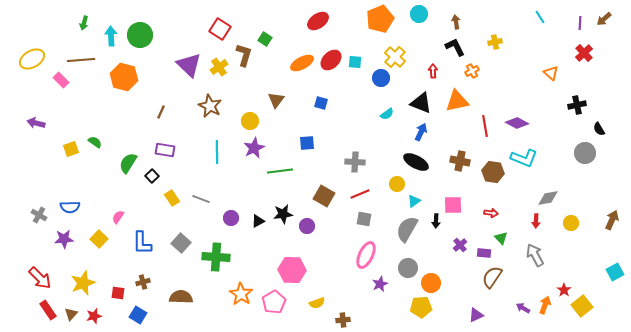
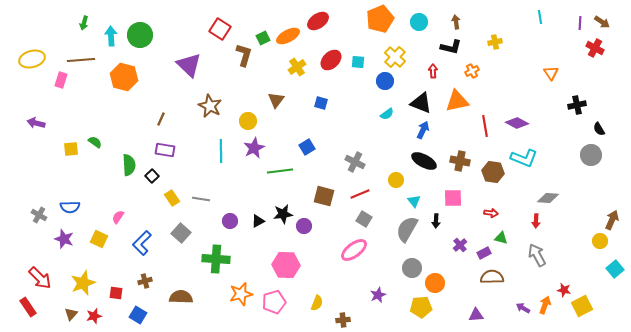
cyan circle at (419, 14): moved 8 px down
cyan line at (540, 17): rotated 24 degrees clockwise
brown arrow at (604, 19): moved 2 px left, 3 px down; rotated 105 degrees counterclockwise
green square at (265, 39): moved 2 px left, 1 px up; rotated 32 degrees clockwise
black L-shape at (455, 47): moved 4 px left; rotated 130 degrees clockwise
red cross at (584, 53): moved 11 px right, 5 px up; rotated 18 degrees counterclockwise
yellow ellipse at (32, 59): rotated 15 degrees clockwise
cyan square at (355, 62): moved 3 px right
orange ellipse at (302, 63): moved 14 px left, 27 px up
yellow cross at (219, 67): moved 78 px right
orange triangle at (551, 73): rotated 14 degrees clockwise
blue circle at (381, 78): moved 4 px right, 3 px down
pink rectangle at (61, 80): rotated 63 degrees clockwise
brown line at (161, 112): moved 7 px down
yellow circle at (250, 121): moved 2 px left
blue arrow at (421, 132): moved 2 px right, 2 px up
blue square at (307, 143): moved 4 px down; rotated 28 degrees counterclockwise
yellow square at (71, 149): rotated 14 degrees clockwise
cyan line at (217, 152): moved 4 px right, 1 px up
gray circle at (585, 153): moved 6 px right, 2 px down
gray cross at (355, 162): rotated 24 degrees clockwise
black ellipse at (416, 162): moved 8 px right, 1 px up
green semicircle at (128, 163): moved 1 px right, 2 px down; rotated 145 degrees clockwise
yellow circle at (397, 184): moved 1 px left, 4 px up
brown square at (324, 196): rotated 15 degrees counterclockwise
gray diamond at (548, 198): rotated 15 degrees clockwise
gray line at (201, 199): rotated 12 degrees counterclockwise
cyan triangle at (414, 201): rotated 32 degrees counterclockwise
pink square at (453, 205): moved 7 px up
purple circle at (231, 218): moved 1 px left, 3 px down
gray square at (364, 219): rotated 21 degrees clockwise
yellow circle at (571, 223): moved 29 px right, 18 px down
purple circle at (307, 226): moved 3 px left
green triangle at (501, 238): rotated 32 degrees counterclockwise
purple star at (64, 239): rotated 24 degrees clockwise
yellow square at (99, 239): rotated 18 degrees counterclockwise
blue L-shape at (142, 243): rotated 45 degrees clockwise
gray square at (181, 243): moved 10 px up
purple rectangle at (484, 253): rotated 32 degrees counterclockwise
pink ellipse at (366, 255): moved 12 px left, 5 px up; rotated 28 degrees clockwise
gray arrow at (535, 255): moved 2 px right
green cross at (216, 257): moved 2 px down
gray circle at (408, 268): moved 4 px right
pink hexagon at (292, 270): moved 6 px left, 5 px up
cyan square at (615, 272): moved 3 px up; rotated 12 degrees counterclockwise
brown semicircle at (492, 277): rotated 55 degrees clockwise
brown cross at (143, 282): moved 2 px right, 1 px up
orange circle at (431, 283): moved 4 px right
purple star at (380, 284): moved 2 px left, 11 px down
red star at (564, 290): rotated 24 degrees counterclockwise
red square at (118, 293): moved 2 px left
orange star at (241, 294): rotated 25 degrees clockwise
pink pentagon at (274, 302): rotated 15 degrees clockwise
yellow semicircle at (317, 303): rotated 49 degrees counterclockwise
yellow square at (582, 306): rotated 10 degrees clockwise
red rectangle at (48, 310): moved 20 px left, 3 px up
purple triangle at (476, 315): rotated 21 degrees clockwise
